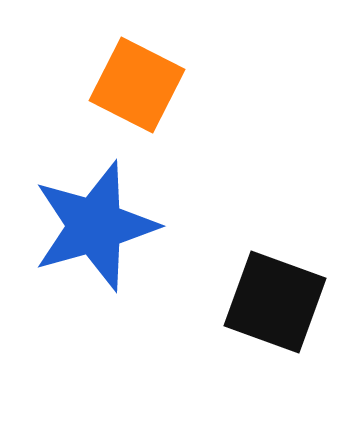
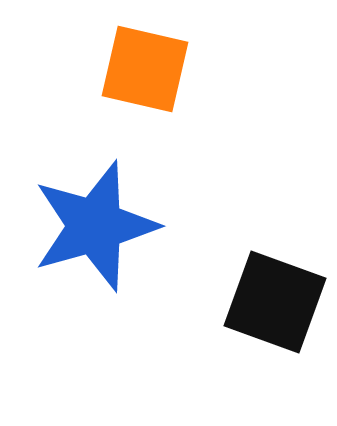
orange square: moved 8 px right, 16 px up; rotated 14 degrees counterclockwise
